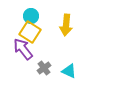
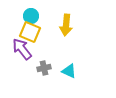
yellow square: rotated 10 degrees counterclockwise
purple arrow: moved 1 px left
gray cross: rotated 24 degrees clockwise
